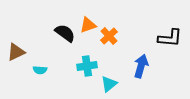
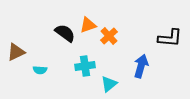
cyan cross: moved 2 px left
